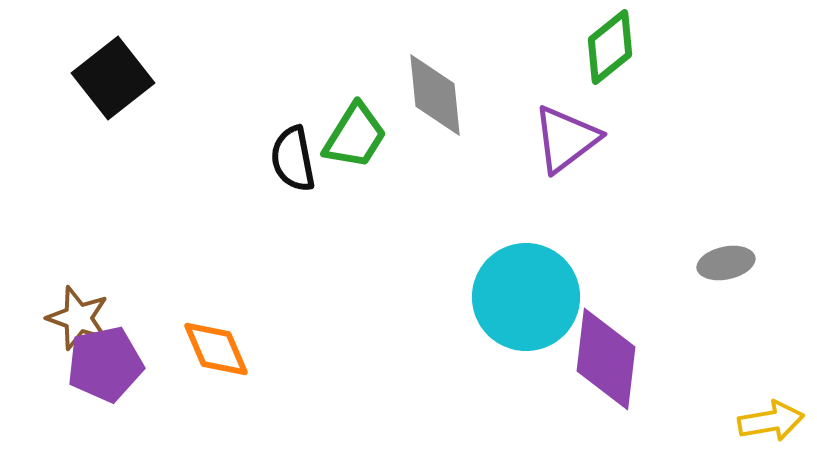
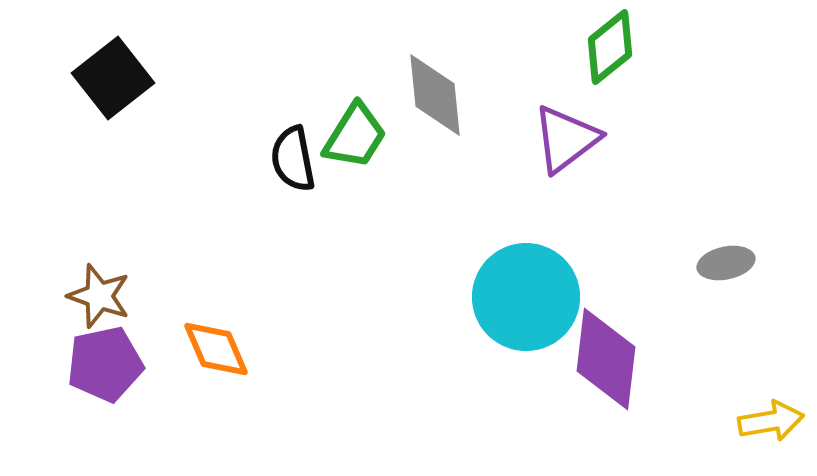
brown star: moved 21 px right, 22 px up
